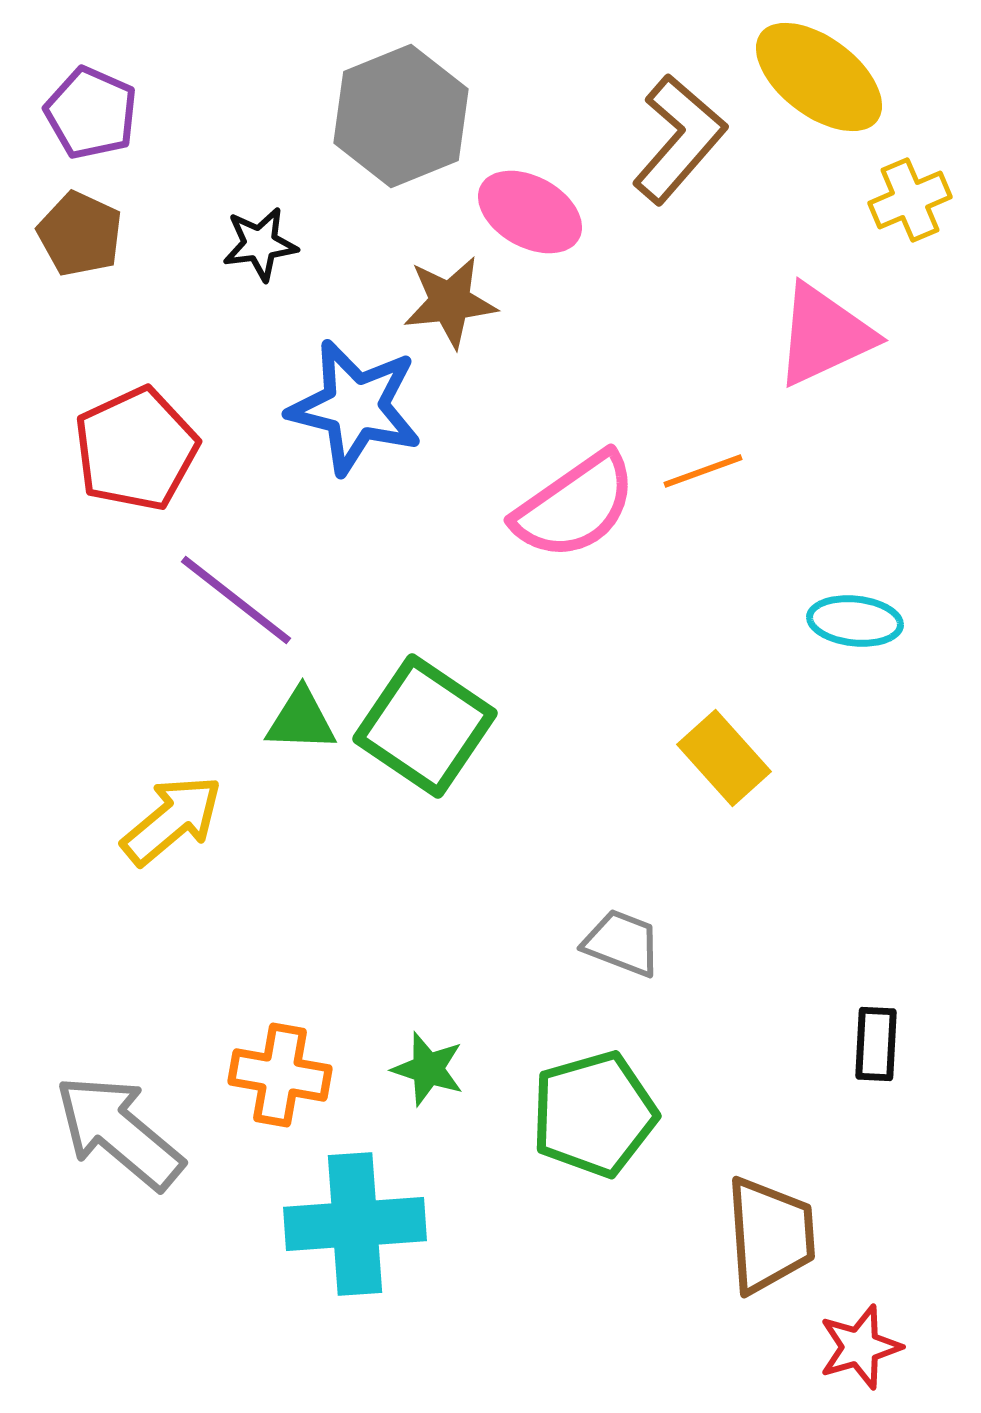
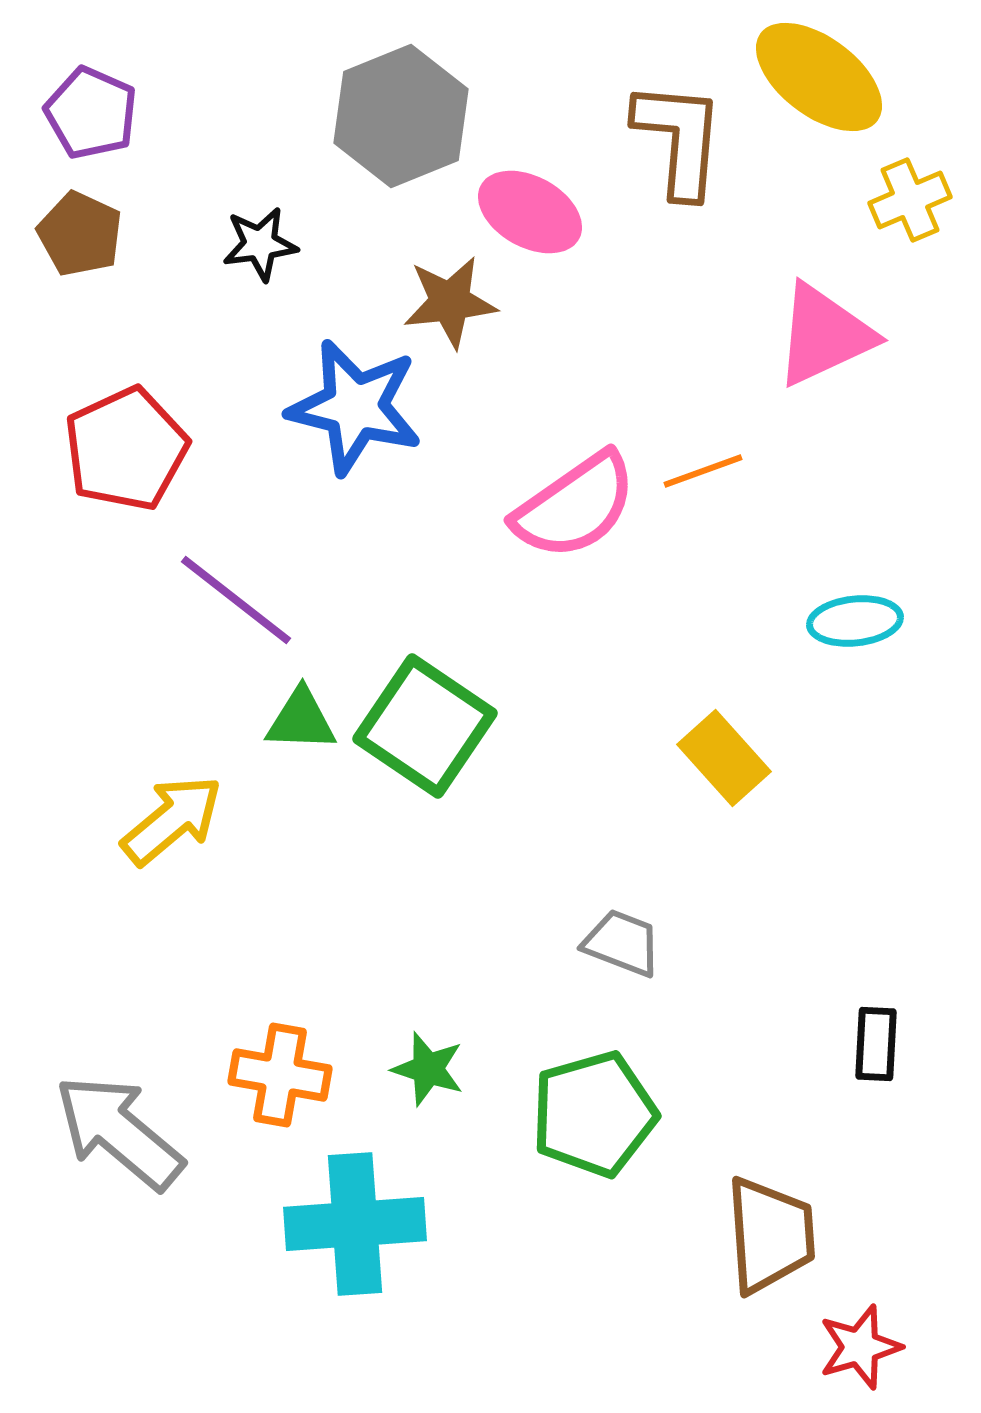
brown L-shape: rotated 36 degrees counterclockwise
red pentagon: moved 10 px left
cyan ellipse: rotated 12 degrees counterclockwise
